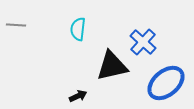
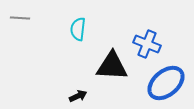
gray line: moved 4 px right, 7 px up
blue cross: moved 4 px right, 2 px down; rotated 20 degrees counterclockwise
black triangle: rotated 16 degrees clockwise
